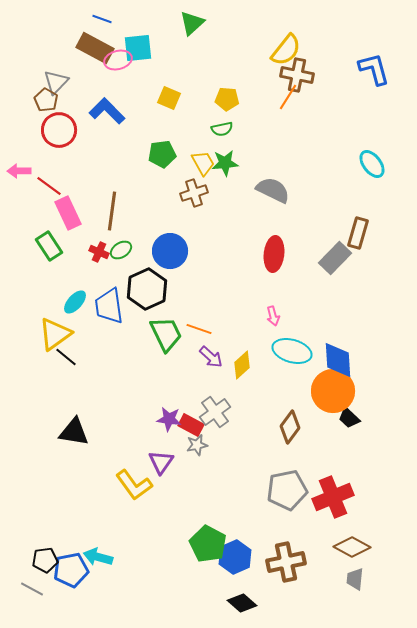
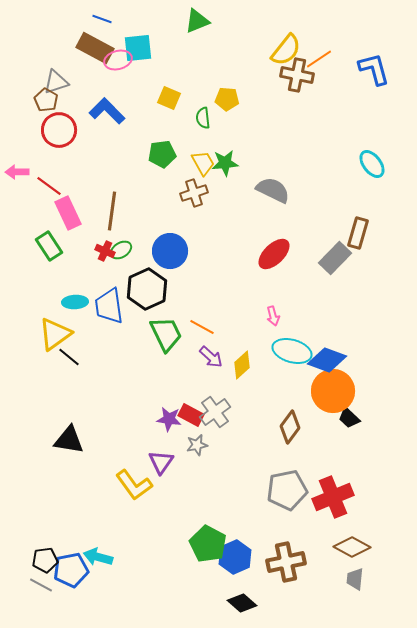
green triangle at (192, 23): moved 5 px right, 2 px up; rotated 20 degrees clockwise
gray triangle at (56, 82): rotated 28 degrees clockwise
orange line at (288, 97): moved 31 px right, 38 px up; rotated 24 degrees clockwise
green semicircle at (222, 129): moved 19 px left, 11 px up; rotated 95 degrees clockwise
pink arrow at (19, 171): moved 2 px left, 1 px down
red cross at (99, 252): moved 6 px right, 1 px up
red ellipse at (274, 254): rotated 40 degrees clockwise
cyan ellipse at (75, 302): rotated 45 degrees clockwise
orange line at (199, 329): moved 3 px right, 2 px up; rotated 10 degrees clockwise
black line at (66, 357): moved 3 px right
blue diamond at (338, 360): moved 11 px left; rotated 66 degrees counterclockwise
red rectangle at (191, 425): moved 10 px up
black triangle at (74, 432): moved 5 px left, 8 px down
gray line at (32, 589): moved 9 px right, 4 px up
